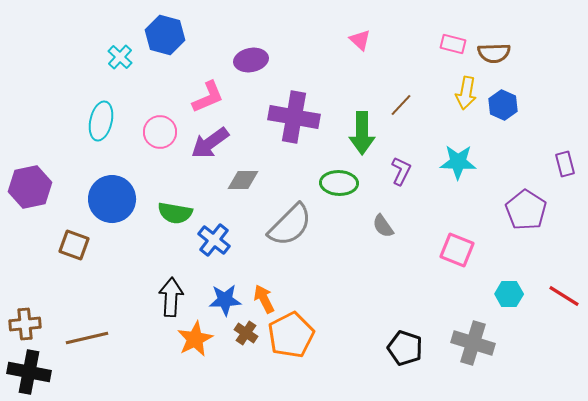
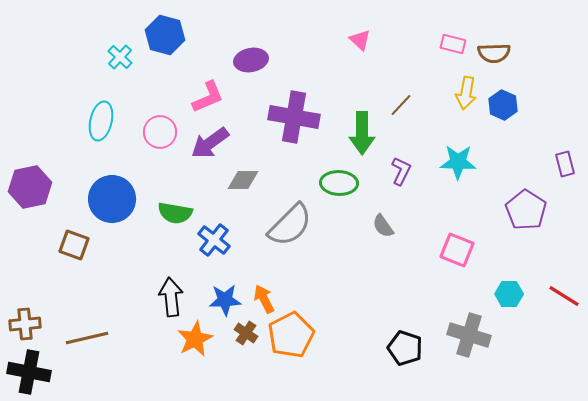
black arrow at (171, 297): rotated 9 degrees counterclockwise
gray cross at (473, 343): moved 4 px left, 8 px up
